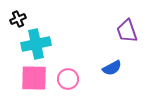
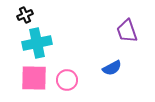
black cross: moved 7 px right, 4 px up
cyan cross: moved 1 px right, 1 px up
pink circle: moved 1 px left, 1 px down
